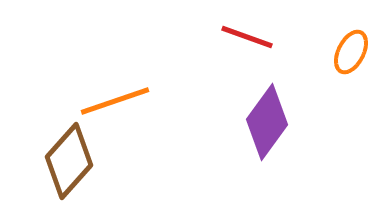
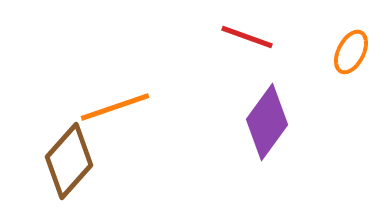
orange line: moved 6 px down
